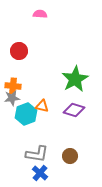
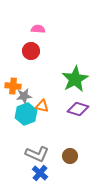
pink semicircle: moved 2 px left, 15 px down
red circle: moved 12 px right
gray star: moved 12 px right, 2 px up
purple diamond: moved 4 px right, 1 px up
gray L-shape: rotated 15 degrees clockwise
